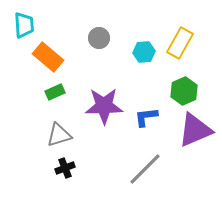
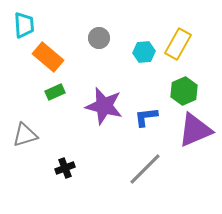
yellow rectangle: moved 2 px left, 1 px down
purple star: rotated 15 degrees clockwise
gray triangle: moved 34 px left
